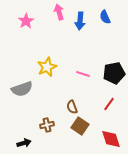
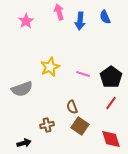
yellow star: moved 3 px right
black pentagon: moved 3 px left, 4 px down; rotated 25 degrees counterclockwise
red line: moved 2 px right, 1 px up
